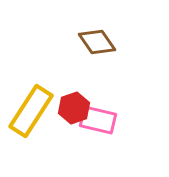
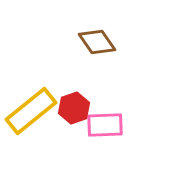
yellow rectangle: rotated 18 degrees clockwise
pink rectangle: moved 7 px right, 5 px down; rotated 15 degrees counterclockwise
